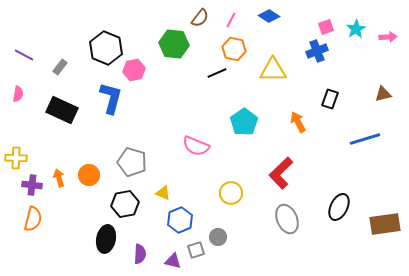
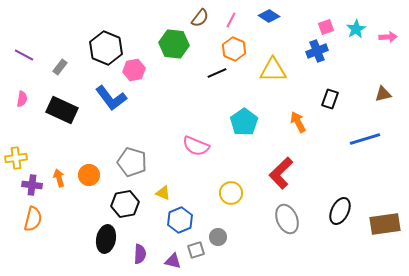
orange hexagon at (234, 49): rotated 10 degrees clockwise
pink semicircle at (18, 94): moved 4 px right, 5 px down
blue L-shape at (111, 98): rotated 128 degrees clockwise
yellow cross at (16, 158): rotated 10 degrees counterclockwise
black ellipse at (339, 207): moved 1 px right, 4 px down
